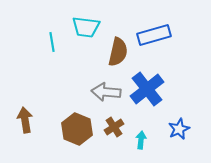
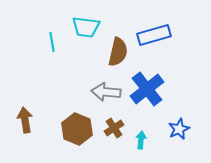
brown cross: moved 1 px down
